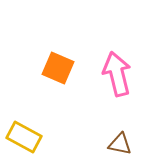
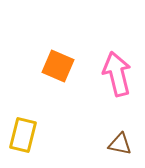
orange square: moved 2 px up
yellow rectangle: moved 1 px left, 2 px up; rotated 76 degrees clockwise
